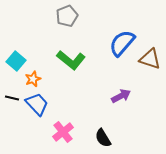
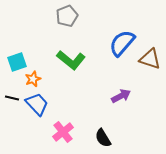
cyan square: moved 1 px right, 1 px down; rotated 30 degrees clockwise
